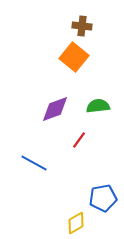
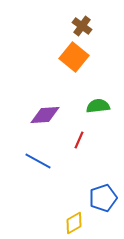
brown cross: rotated 30 degrees clockwise
purple diamond: moved 10 px left, 6 px down; rotated 16 degrees clockwise
red line: rotated 12 degrees counterclockwise
blue line: moved 4 px right, 2 px up
blue pentagon: rotated 8 degrees counterclockwise
yellow diamond: moved 2 px left
